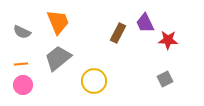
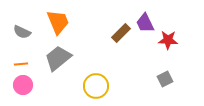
brown rectangle: moved 3 px right; rotated 18 degrees clockwise
yellow circle: moved 2 px right, 5 px down
